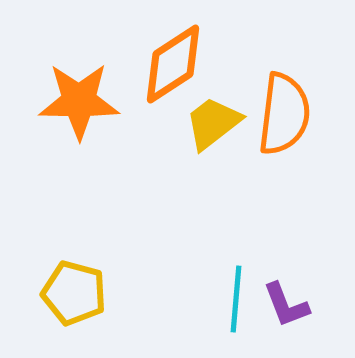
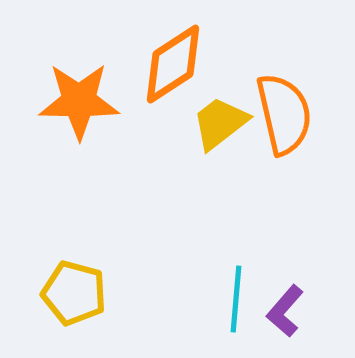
orange semicircle: rotated 20 degrees counterclockwise
yellow trapezoid: moved 7 px right
purple L-shape: moved 1 px left, 6 px down; rotated 62 degrees clockwise
